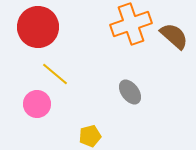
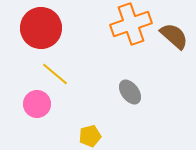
red circle: moved 3 px right, 1 px down
